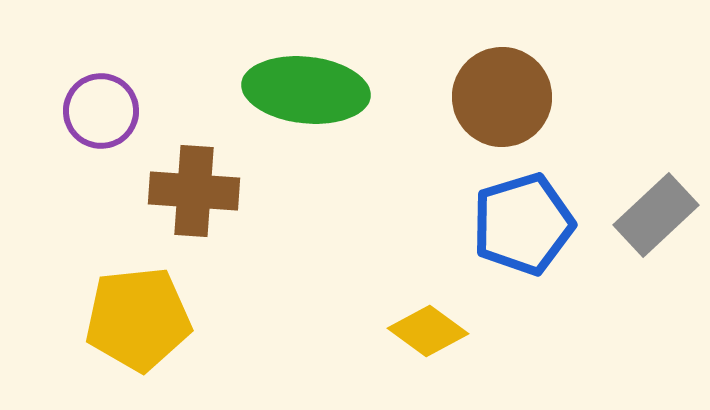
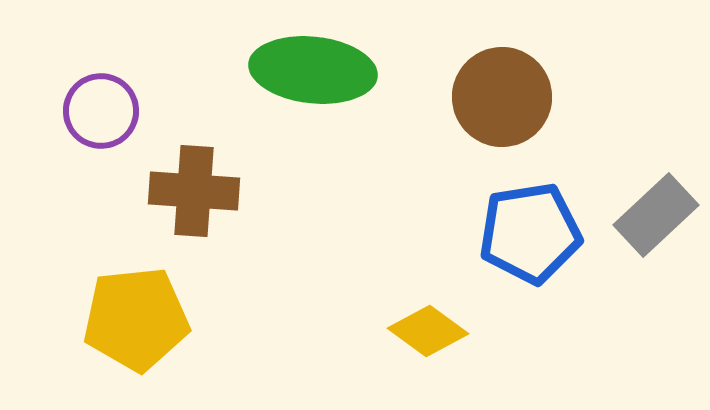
green ellipse: moved 7 px right, 20 px up
blue pentagon: moved 7 px right, 9 px down; rotated 8 degrees clockwise
yellow pentagon: moved 2 px left
